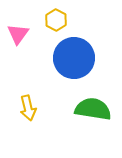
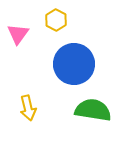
blue circle: moved 6 px down
green semicircle: moved 1 px down
